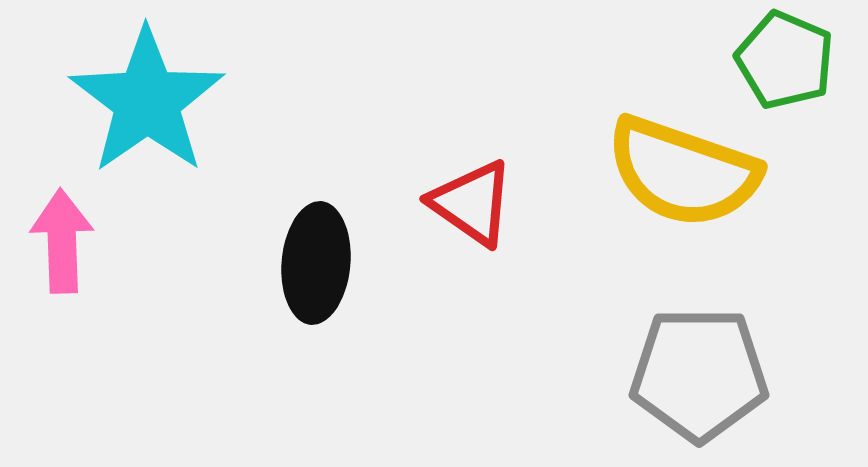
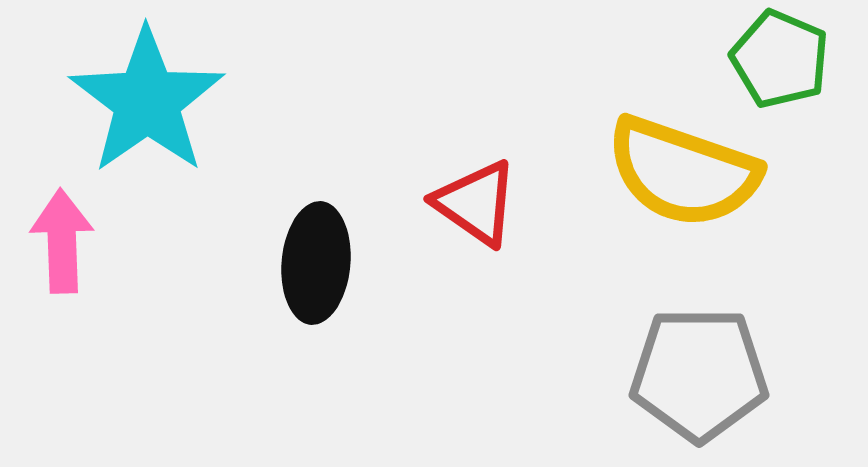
green pentagon: moved 5 px left, 1 px up
red triangle: moved 4 px right
